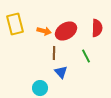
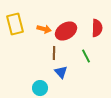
orange arrow: moved 2 px up
